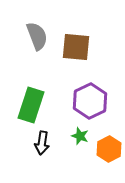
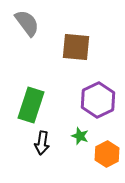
gray semicircle: moved 10 px left, 13 px up; rotated 16 degrees counterclockwise
purple hexagon: moved 8 px right, 1 px up
orange hexagon: moved 2 px left, 5 px down
